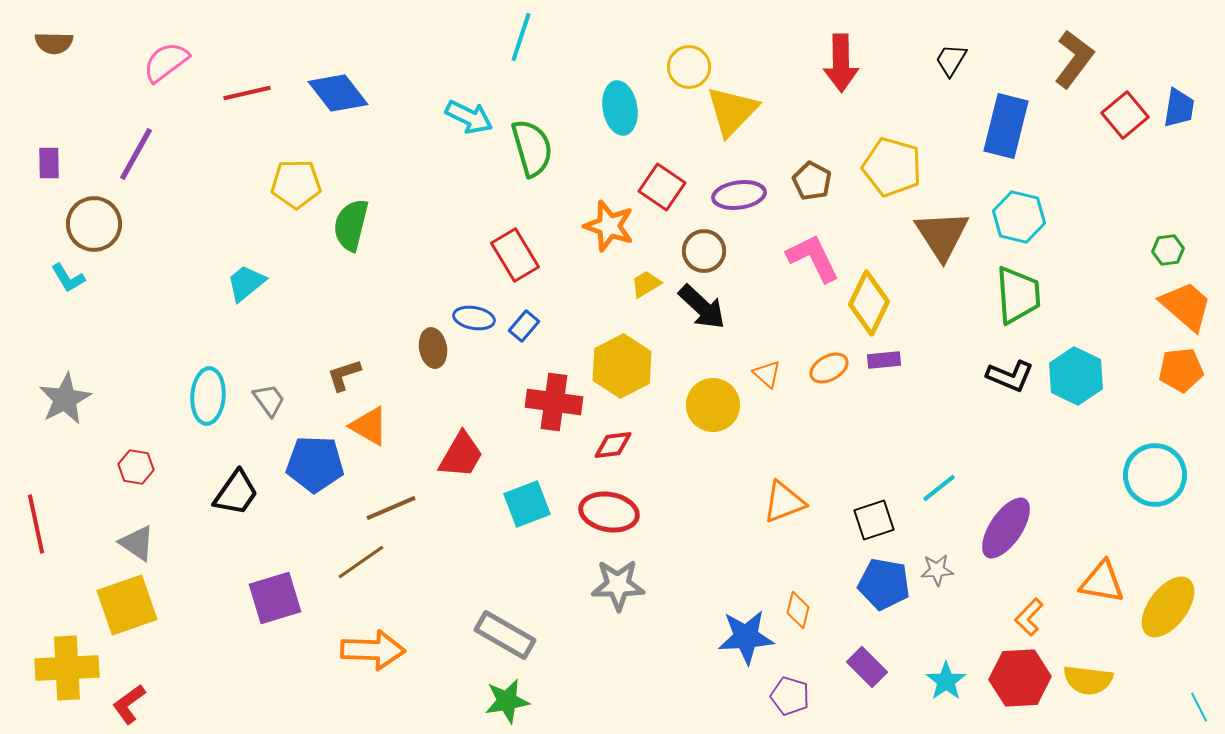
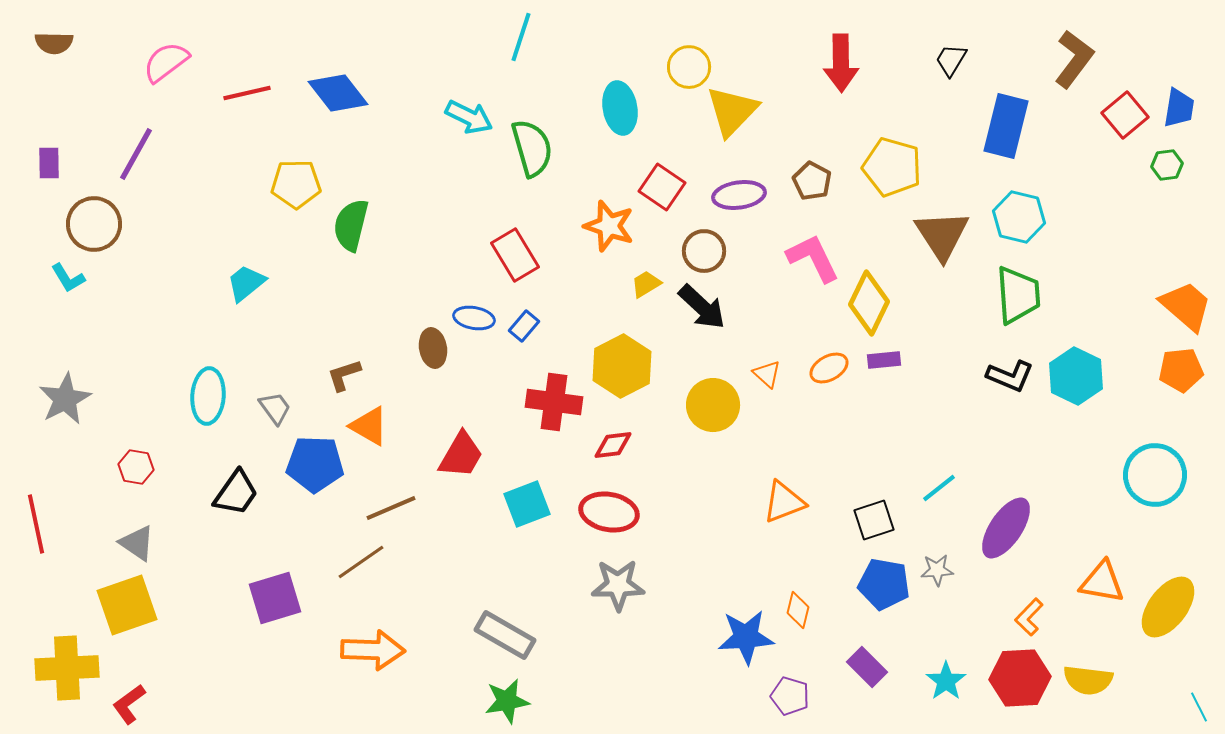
green hexagon at (1168, 250): moved 1 px left, 85 px up
gray trapezoid at (269, 400): moved 6 px right, 8 px down
